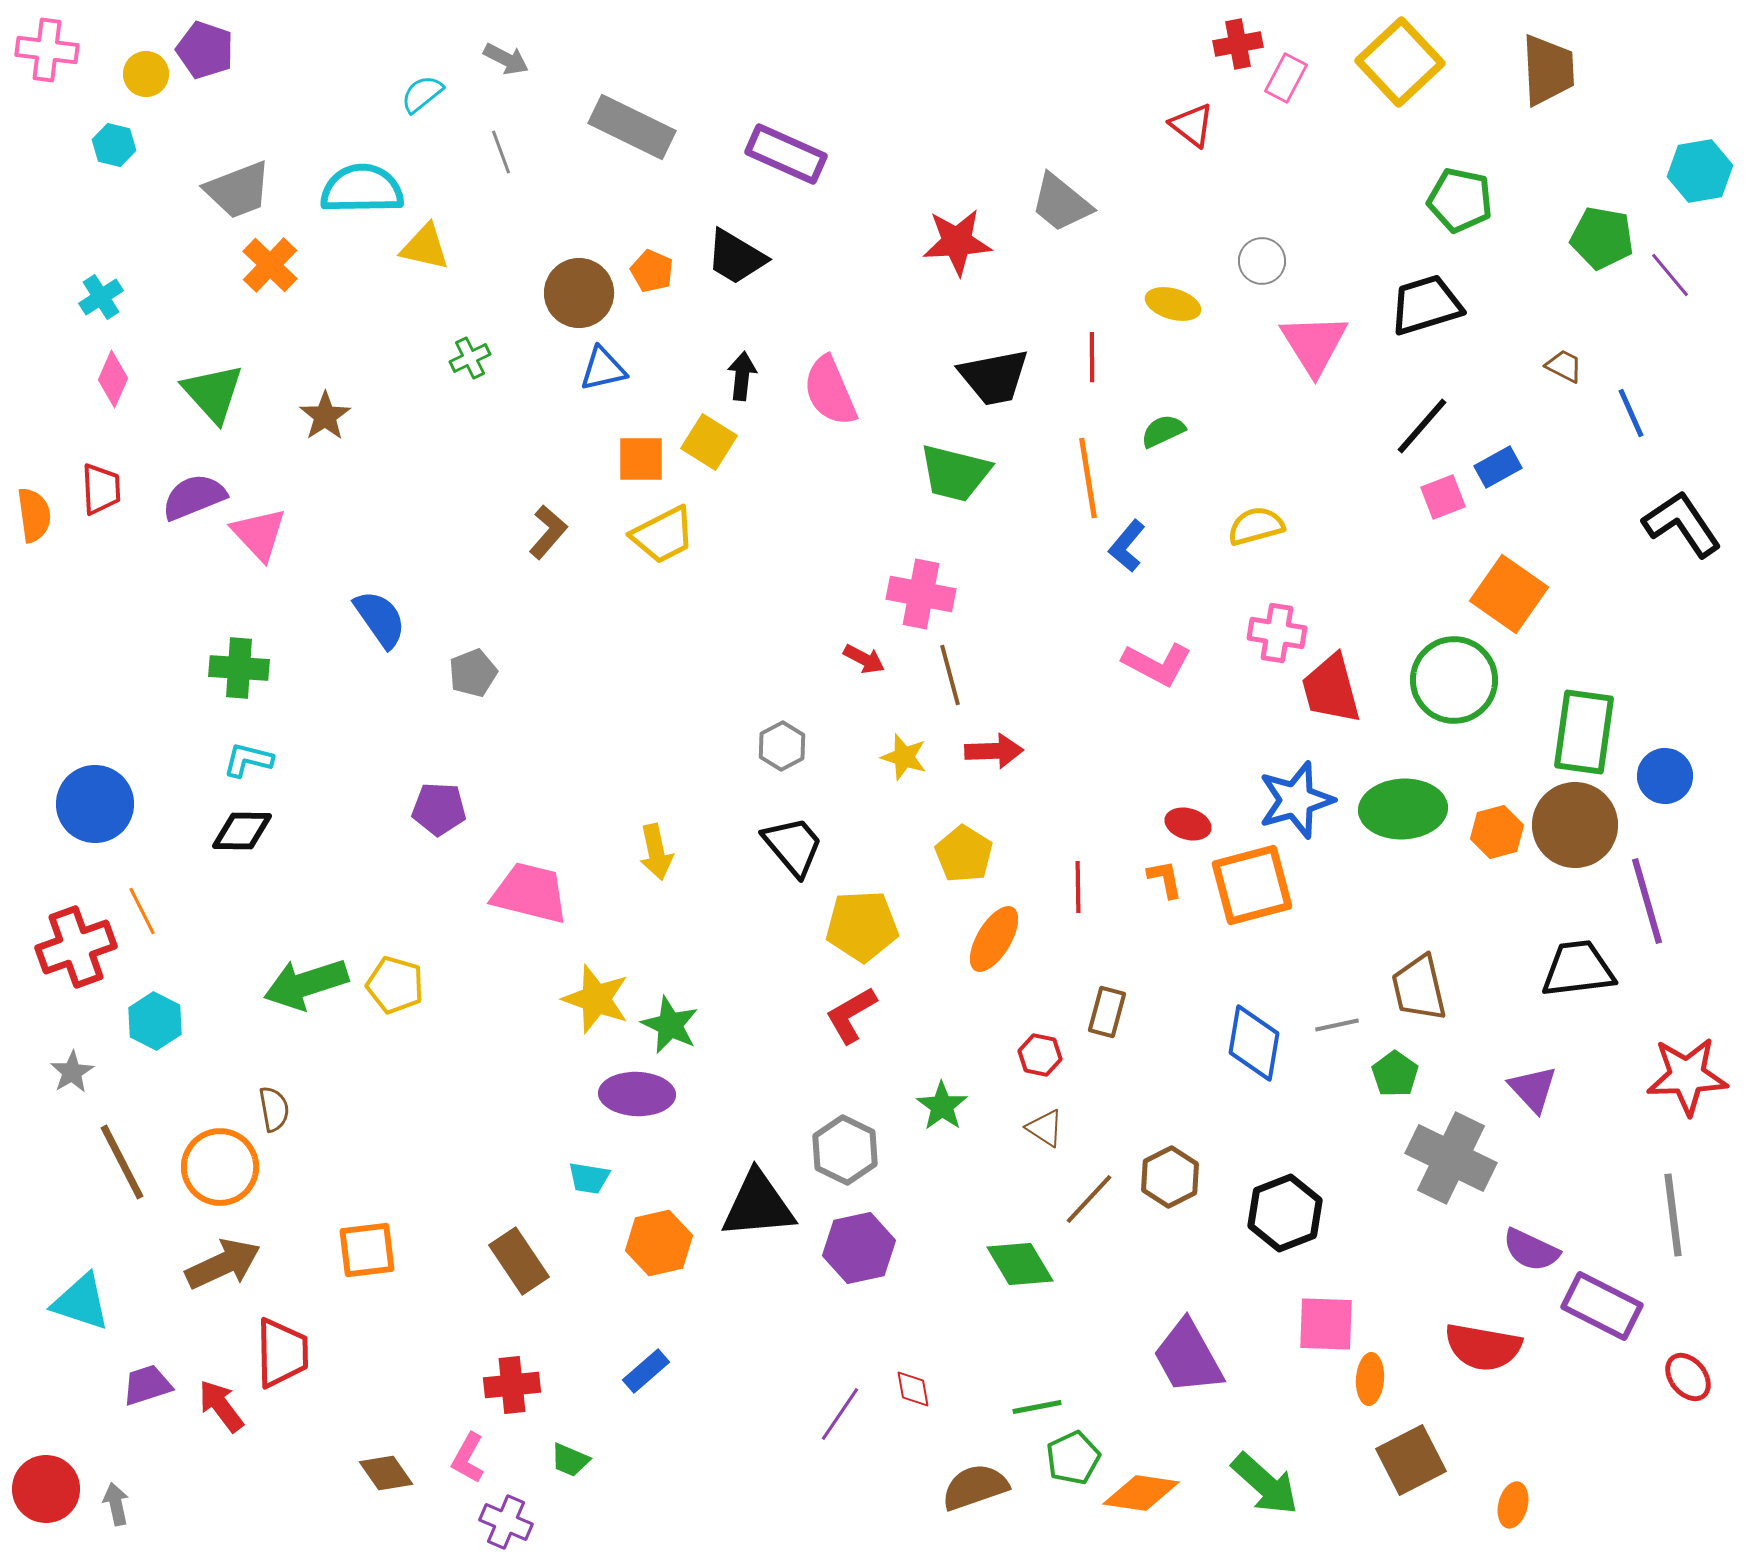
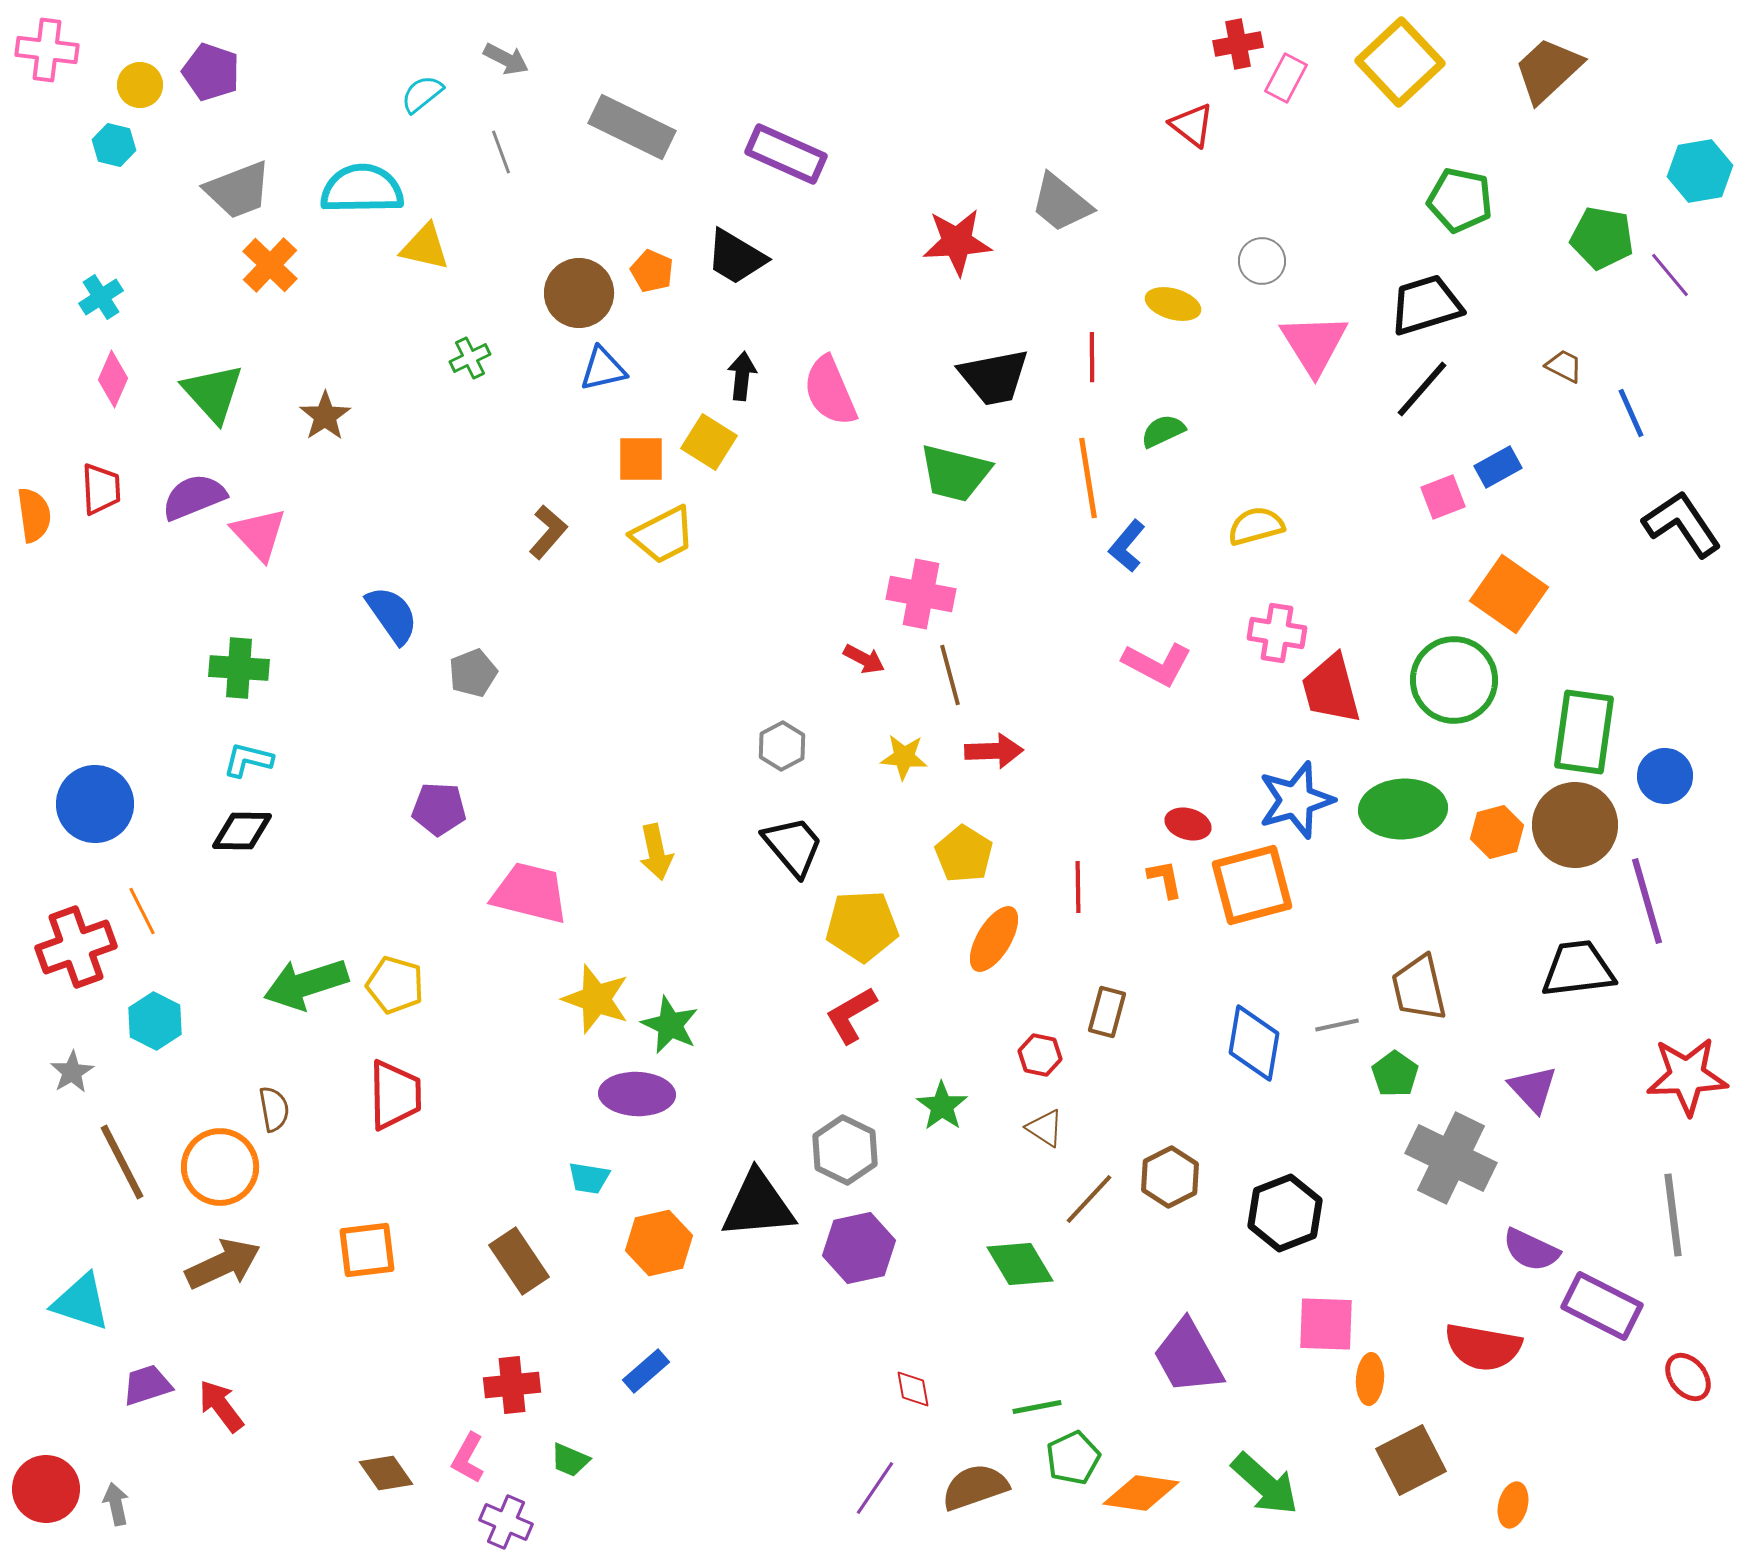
purple pentagon at (205, 50): moved 6 px right, 22 px down
brown trapezoid at (1548, 70): rotated 130 degrees counterclockwise
yellow circle at (146, 74): moved 6 px left, 11 px down
black line at (1422, 426): moved 37 px up
blue semicircle at (380, 619): moved 12 px right, 4 px up
yellow star at (904, 757): rotated 12 degrees counterclockwise
red trapezoid at (282, 1353): moved 113 px right, 258 px up
purple line at (840, 1414): moved 35 px right, 74 px down
